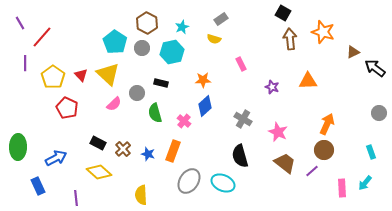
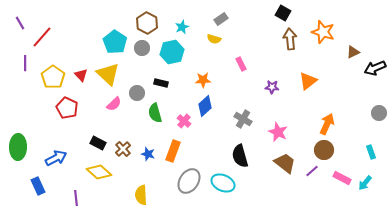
black arrow at (375, 68): rotated 60 degrees counterclockwise
orange triangle at (308, 81): rotated 36 degrees counterclockwise
purple star at (272, 87): rotated 16 degrees counterclockwise
pink rectangle at (342, 188): moved 10 px up; rotated 60 degrees counterclockwise
